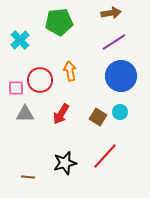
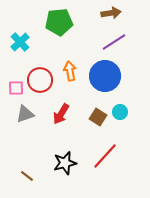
cyan cross: moved 2 px down
blue circle: moved 16 px left
gray triangle: rotated 18 degrees counterclockwise
brown line: moved 1 px left, 1 px up; rotated 32 degrees clockwise
